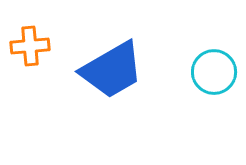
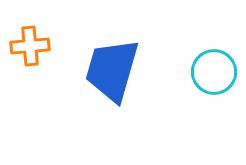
blue trapezoid: rotated 136 degrees clockwise
